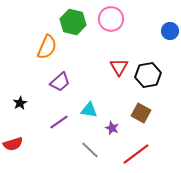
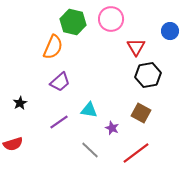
orange semicircle: moved 6 px right
red triangle: moved 17 px right, 20 px up
red line: moved 1 px up
